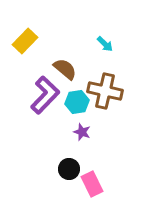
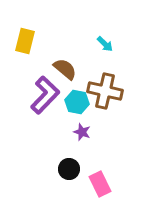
yellow rectangle: rotated 30 degrees counterclockwise
cyan hexagon: rotated 20 degrees clockwise
pink rectangle: moved 8 px right
